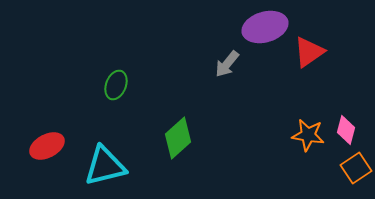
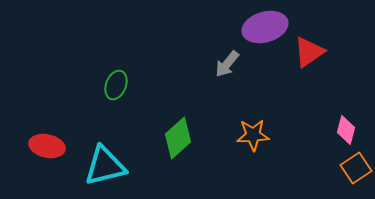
orange star: moved 55 px left; rotated 12 degrees counterclockwise
red ellipse: rotated 40 degrees clockwise
